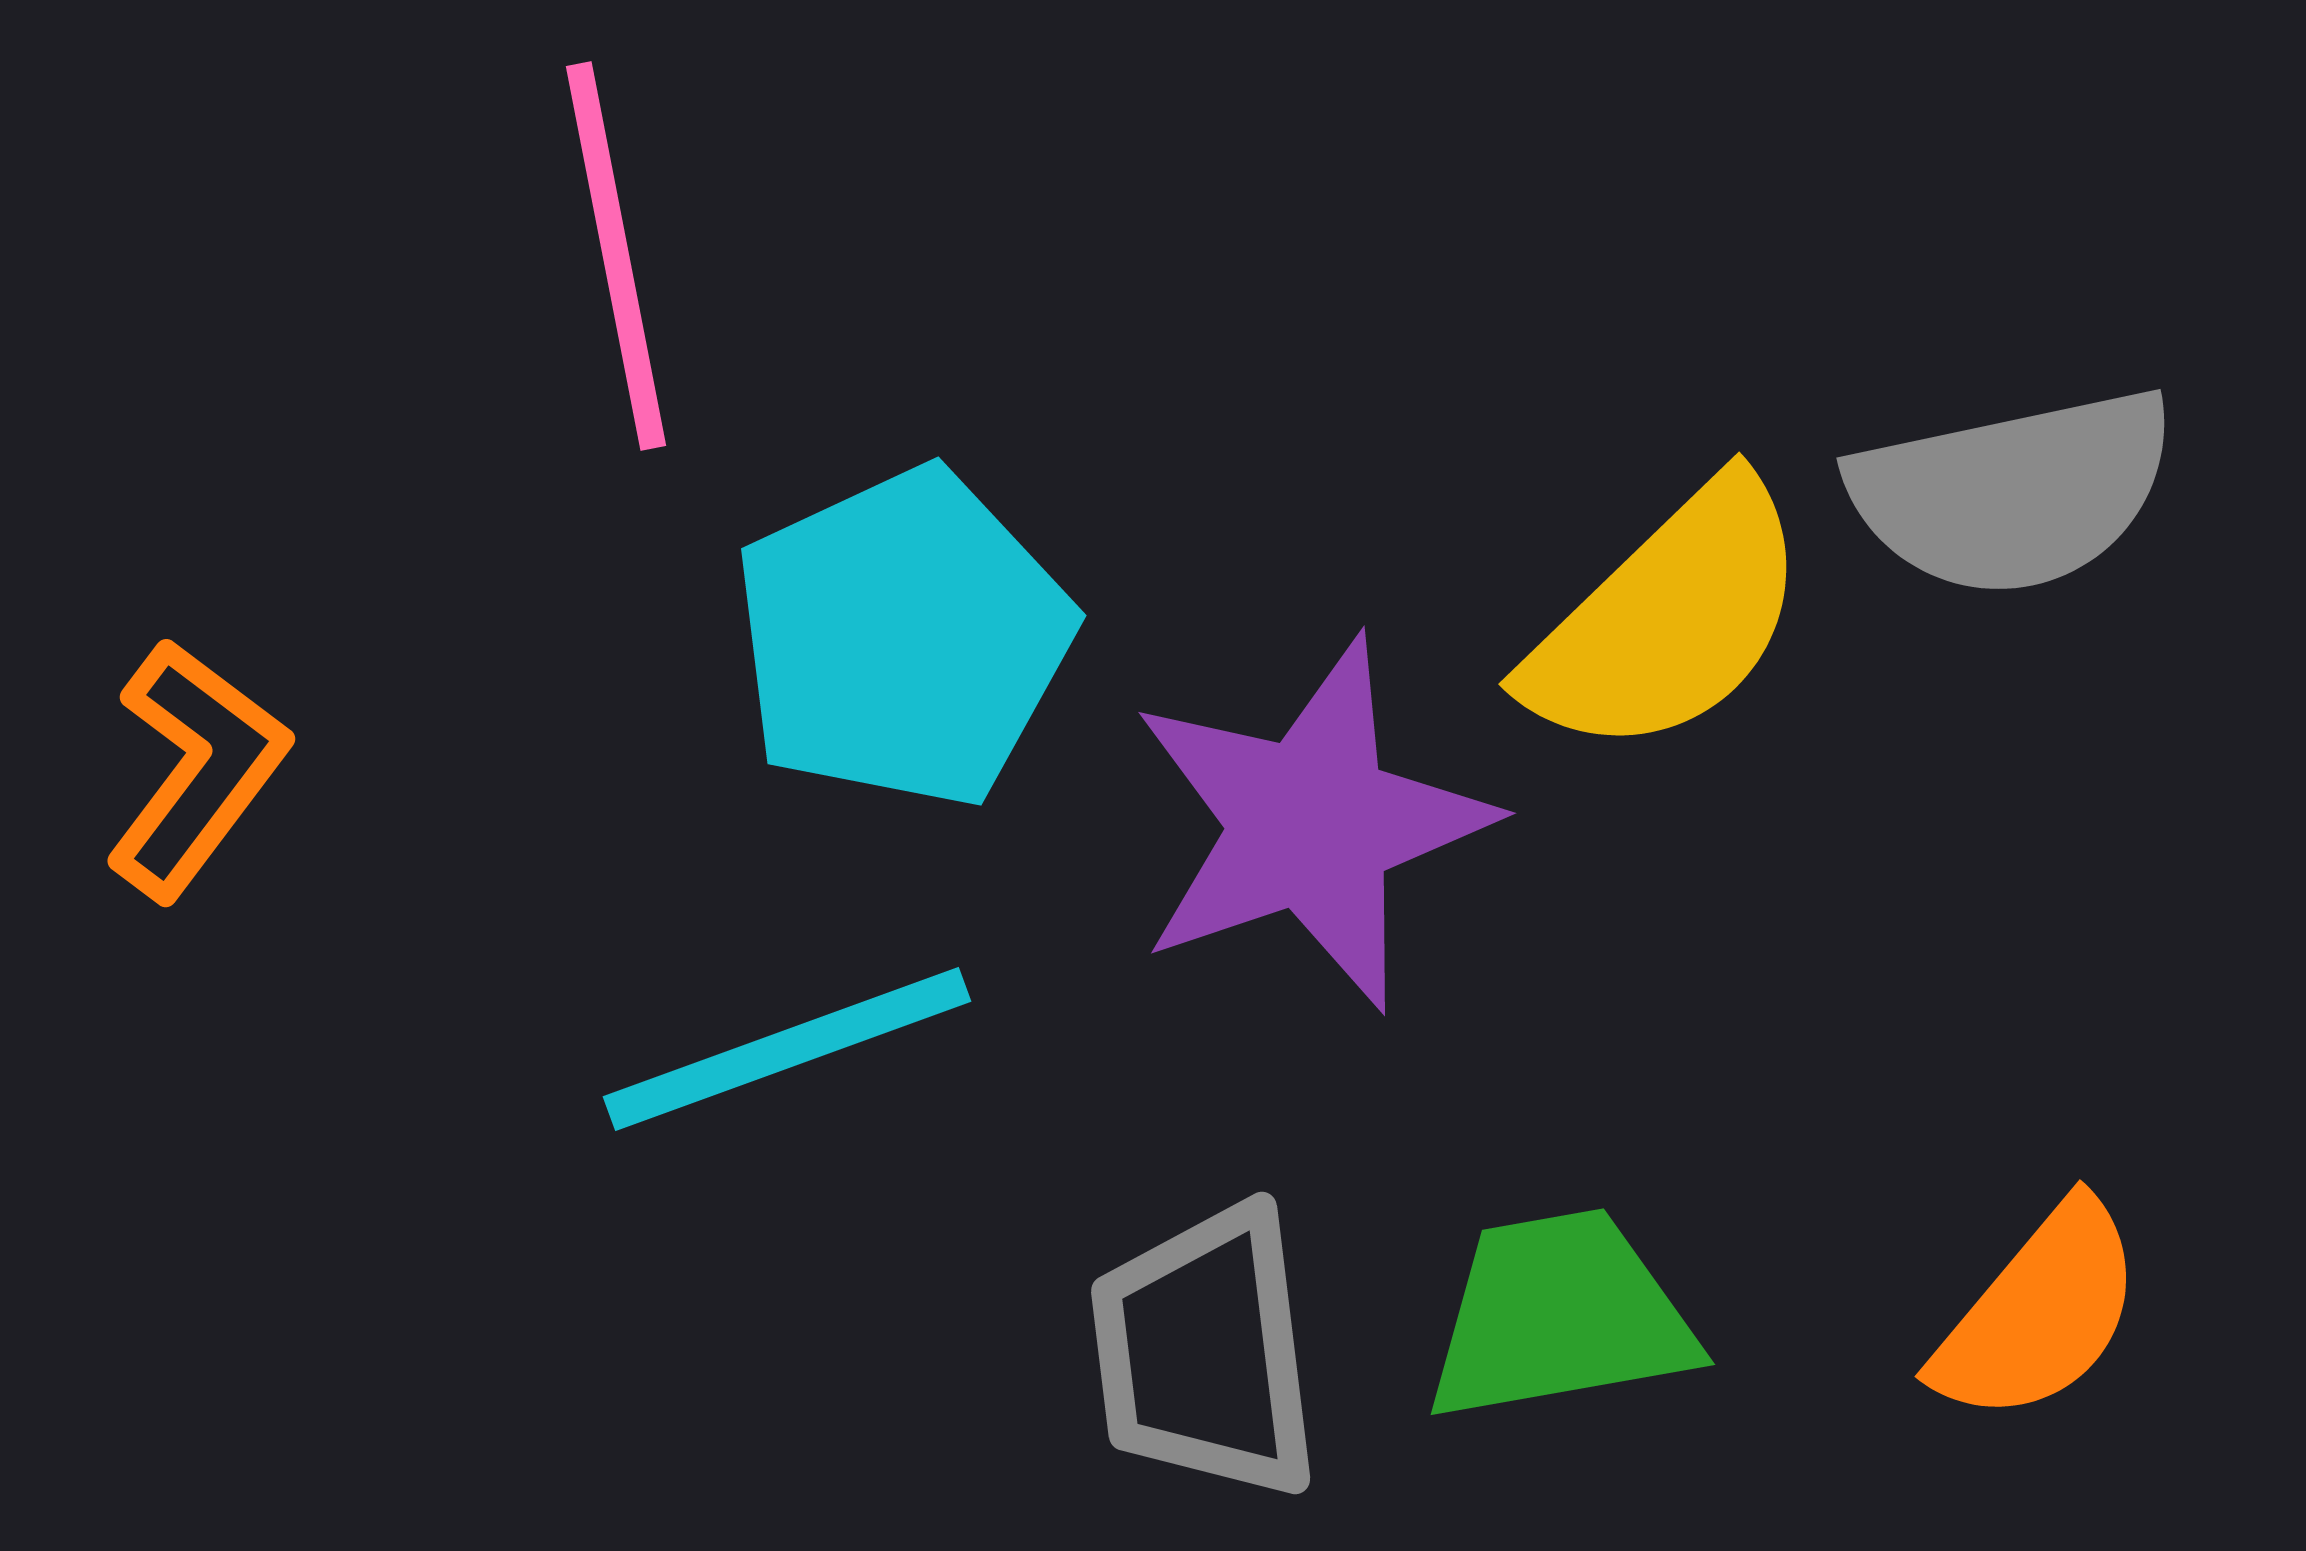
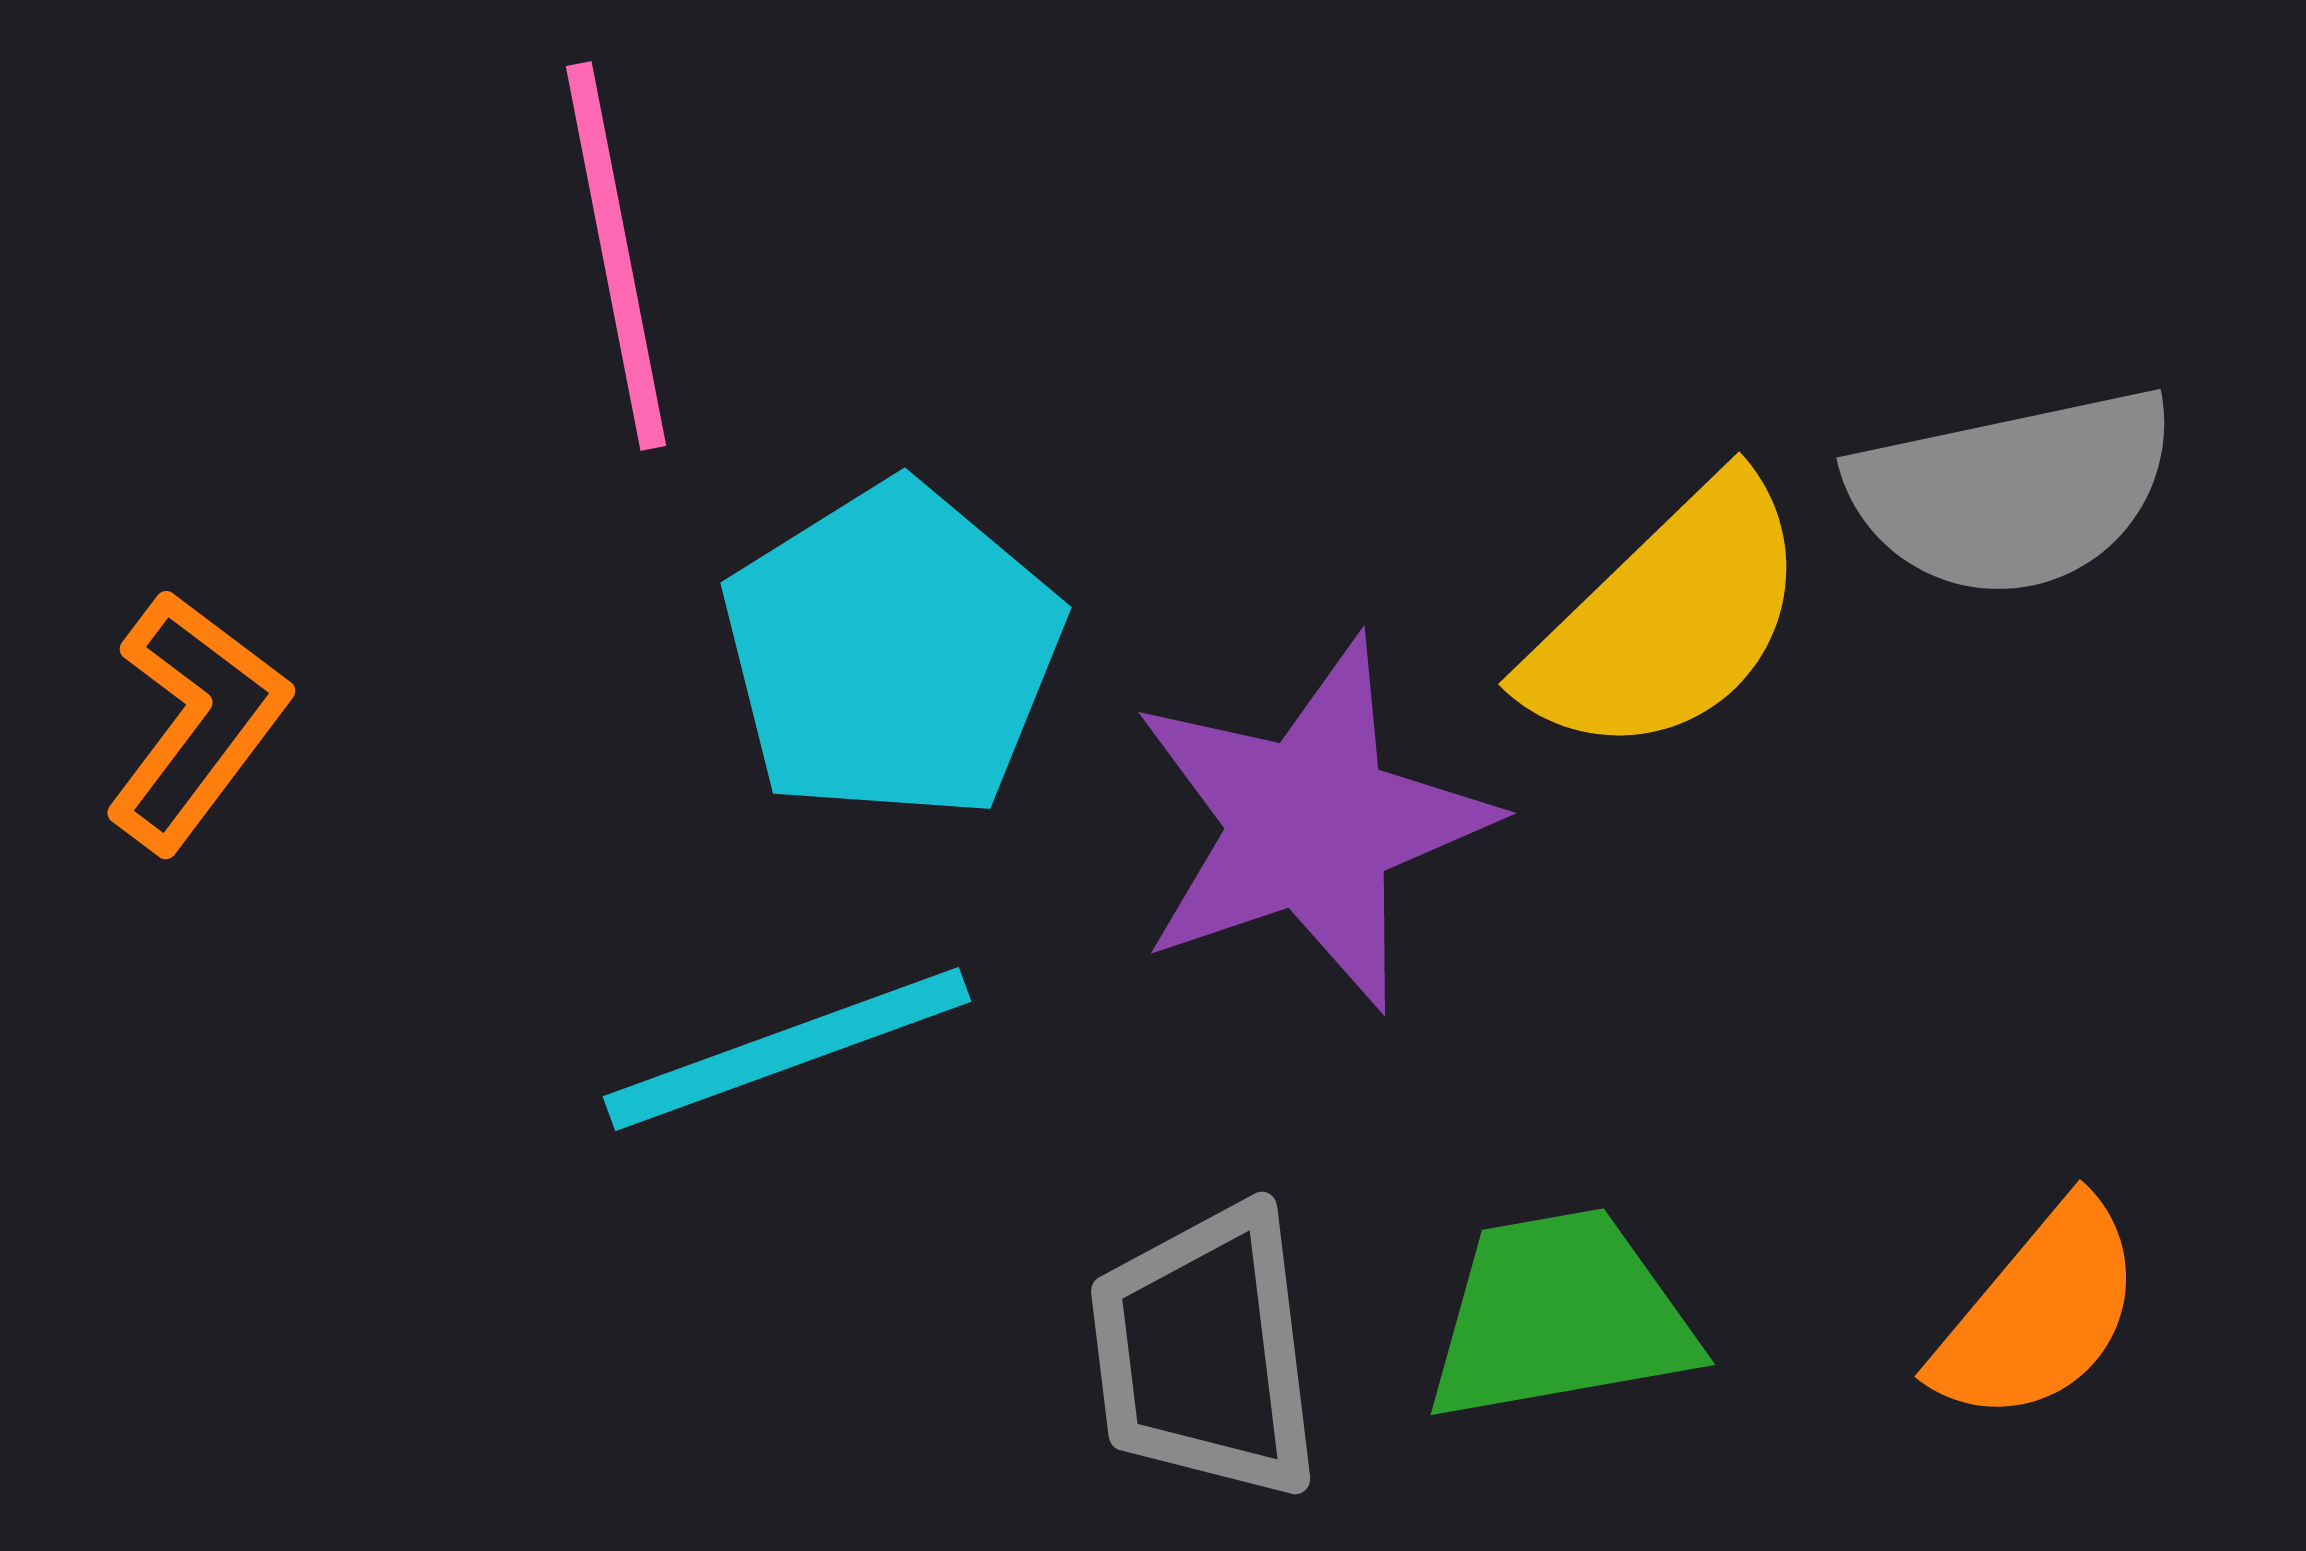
cyan pentagon: moved 11 px left, 14 px down; rotated 7 degrees counterclockwise
orange L-shape: moved 48 px up
